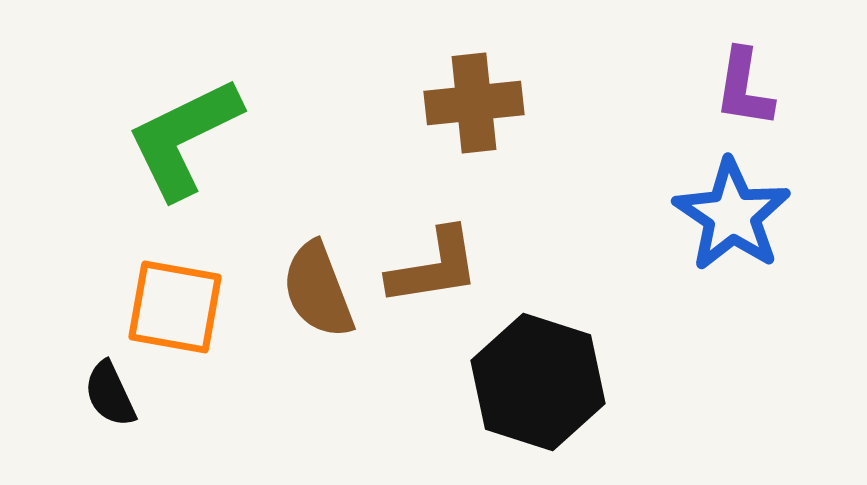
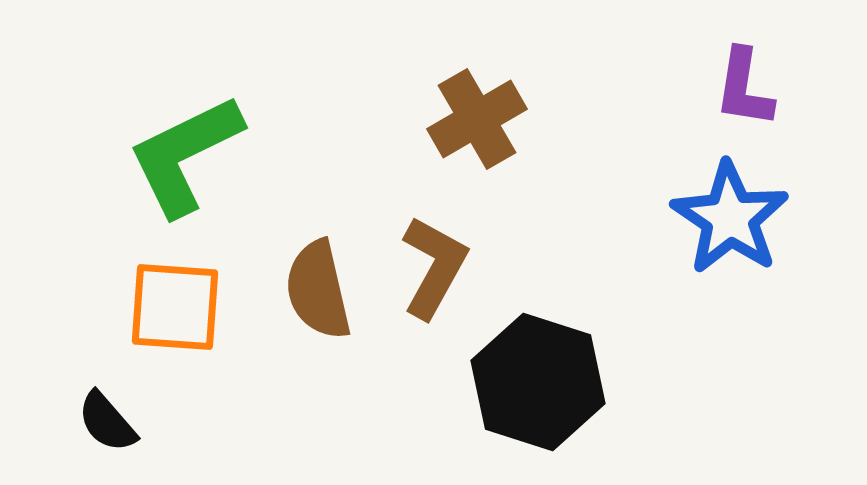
brown cross: moved 3 px right, 16 px down; rotated 24 degrees counterclockwise
green L-shape: moved 1 px right, 17 px down
blue star: moved 2 px left, 3 px down
brown L-shape: rotated 52 degrees counterclockwise
brown semicircle: rotated 8 degrees clockwise
orange square: rotated 6 degrees counterclockwise
black semicircle: moved 3 px left, 28 px down; rotated 16 degrees counterclockwise
